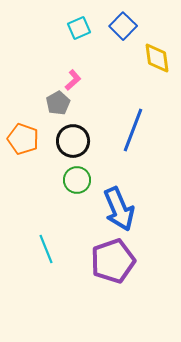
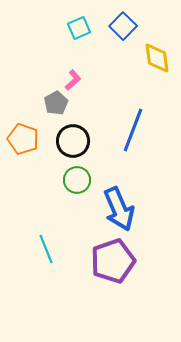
gray pentagon: moved 2 px left
